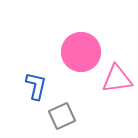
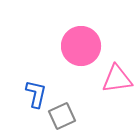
pink circle: moved 6 px up
blue L-shape: moved 8 px down
